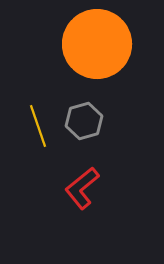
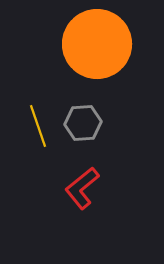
gray hexagon: moved 1 px left, 2 px down; rotated 12 degrees clockwise
